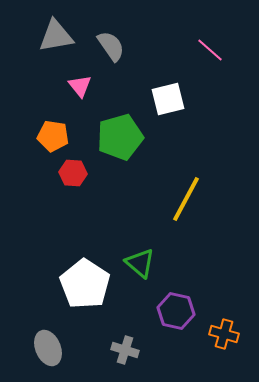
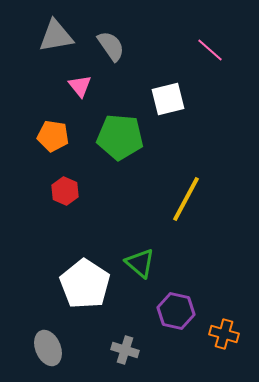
green pentagon: rotated 21 degrees clockwise
red hexagon: moved 8 px left, 18 px down; rotated 20 degrees clockwise
